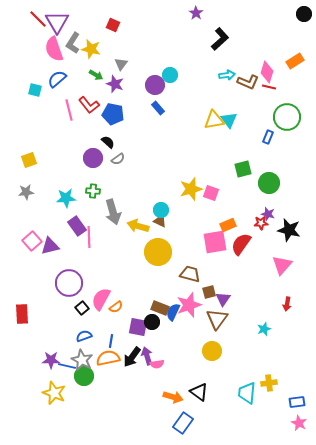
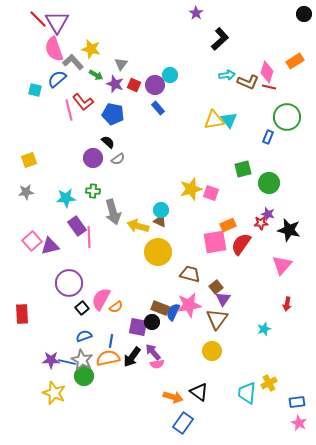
red square at (113, 25): moved 21 px right, 60 px down
gray L-shape at (73, 43): moved 19 px down; rotated 105 degrees clockwise
red L-shape at (89, 105): moved 6 px left, 3 px up
brown square at (209, 292): moved 7 px right, 5 px up; rotated 24 degrees counterclockwise
pink star at (189, 305): rotated 10 degrees clockwise
purple arrow at (147, 356): moved 6 px right, 4 px up; rotated 24 degrees counterclockwise
blue line at (67, 366): moved 4 px up
yellow cross at (269, 383): rotated 21 degrees counterclockwise
